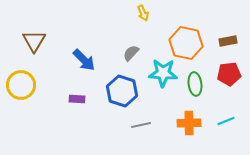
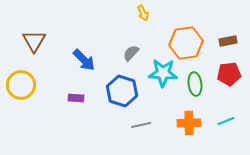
orange hexagon: rotated 20 degrees counterclockwise
purple rectangle: moved 1 px left, 1 px up
